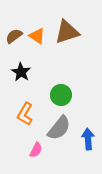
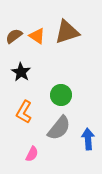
orange L-shape: moved 1 px left, 2 px up
pink semicircle: moved 4 px left, 4 px down
